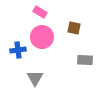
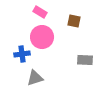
brown square: moved 7 px up
blue cross: moved 4 px right, 4 px down
gray triangle: rotated 42 degrees clockwise
